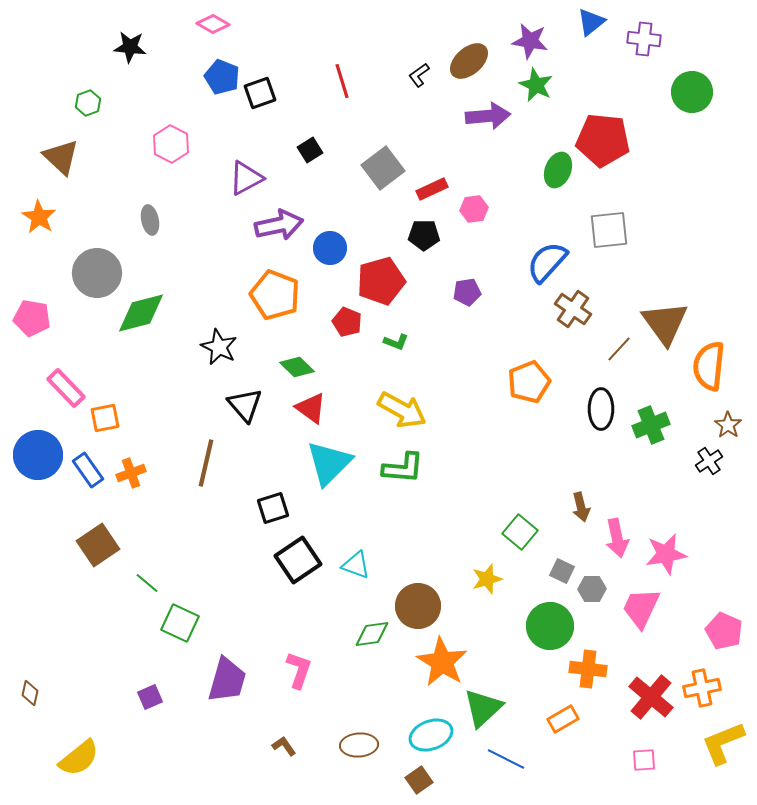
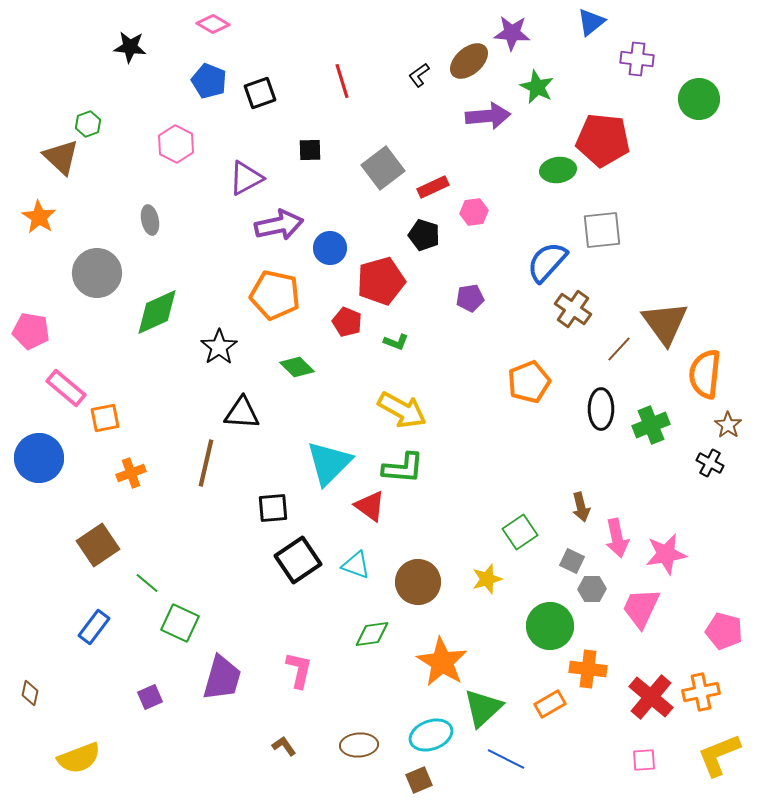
purple cross at (644, 39): moved 7 px left, 20 px down
purple star at (530, 41): moved 18 px left, 8 px up; rotated 6 degrees counterclockwise
blue pentagon at (222, 77): moved 13 px left, 4 px down
green star at (536, 85): moved 1 px right, 2 px down
green circle at (692, 92): moved 7 px right, 7 px down
green hexagon at (88, 103): moved 21 px down
pink hexagon at (171, 144): moved 5 px right
black square at (310, 150): rotated 30 degrees clockwise
green ellipse at (558, 170): rotated 60 degrees clockwise
red rectangle at (432, 189): moved 1 px right, 2 px up
pink hexagon at (474, 209): moved 3 px down
gray square at (609, 230): moved 7 px left
black pentagon at (424, 235): rotated 16 degrees clockwise
purple pentagon at (467, 292): moved 3 px right, 6 px down
orange pentagon at (275, 295): rotated 9 degrees counterclockwise
green diamond at (141, 313): moved 16 px right, 1 px up; rotated 10 degrees counterclockwise
pink pentagon at (32, 318): moved 1 px left, 13 px down
black star at (219, 347): rotated 12 degrees clockwise
orange semicircle at (709, 366): moved 4 px left, 8 px down
pink rectangle at (66, 388): rotated 6 degrees counterclockwise
black triangle at (245, 405): moved 3 px left, 8 px down; rotated 45 degrees counterclockwise
red triangle at (311, 408): moved 59 px right, 98 px down
blue circle at (38, 455): moved 1 px right, 3 px down
black cross at (709, 461): moved 1 px right, 2 px down; rotated 28 degrees counterclockwise
blue rectangle at (88, 470): moved 6 px right, 157 px down; rotated 72 degrees clockwise
black square at (273, 508): rotated 12 degrees clockwise
green square at (520, 532): rotated 16 degrees clockwise
gray square at (562, 571): moved 10 px right, 10 px up
brown circle at (418, 606): moved 24 px up
pink pentagon at (724, 631): rotated 9 degrees counterclockwise
pink L-shape at (299, 670): rotated 6 degrees counterclockwise
purple trapezoid at (227, 680): moved 5 px left, 2 px up
orange cross at (702, 688): moved 1 px left, 4 px down
orange rectangle at (563, 719): moved 13 px left, 15 px up
yellow L-shape at (723, 743): moved 4 px left, 12 px down
yellow semicircle at (79, 758): rotated 18 degrees clockwise
brown square at (419, 780): rotated 12 degrees clockwise
